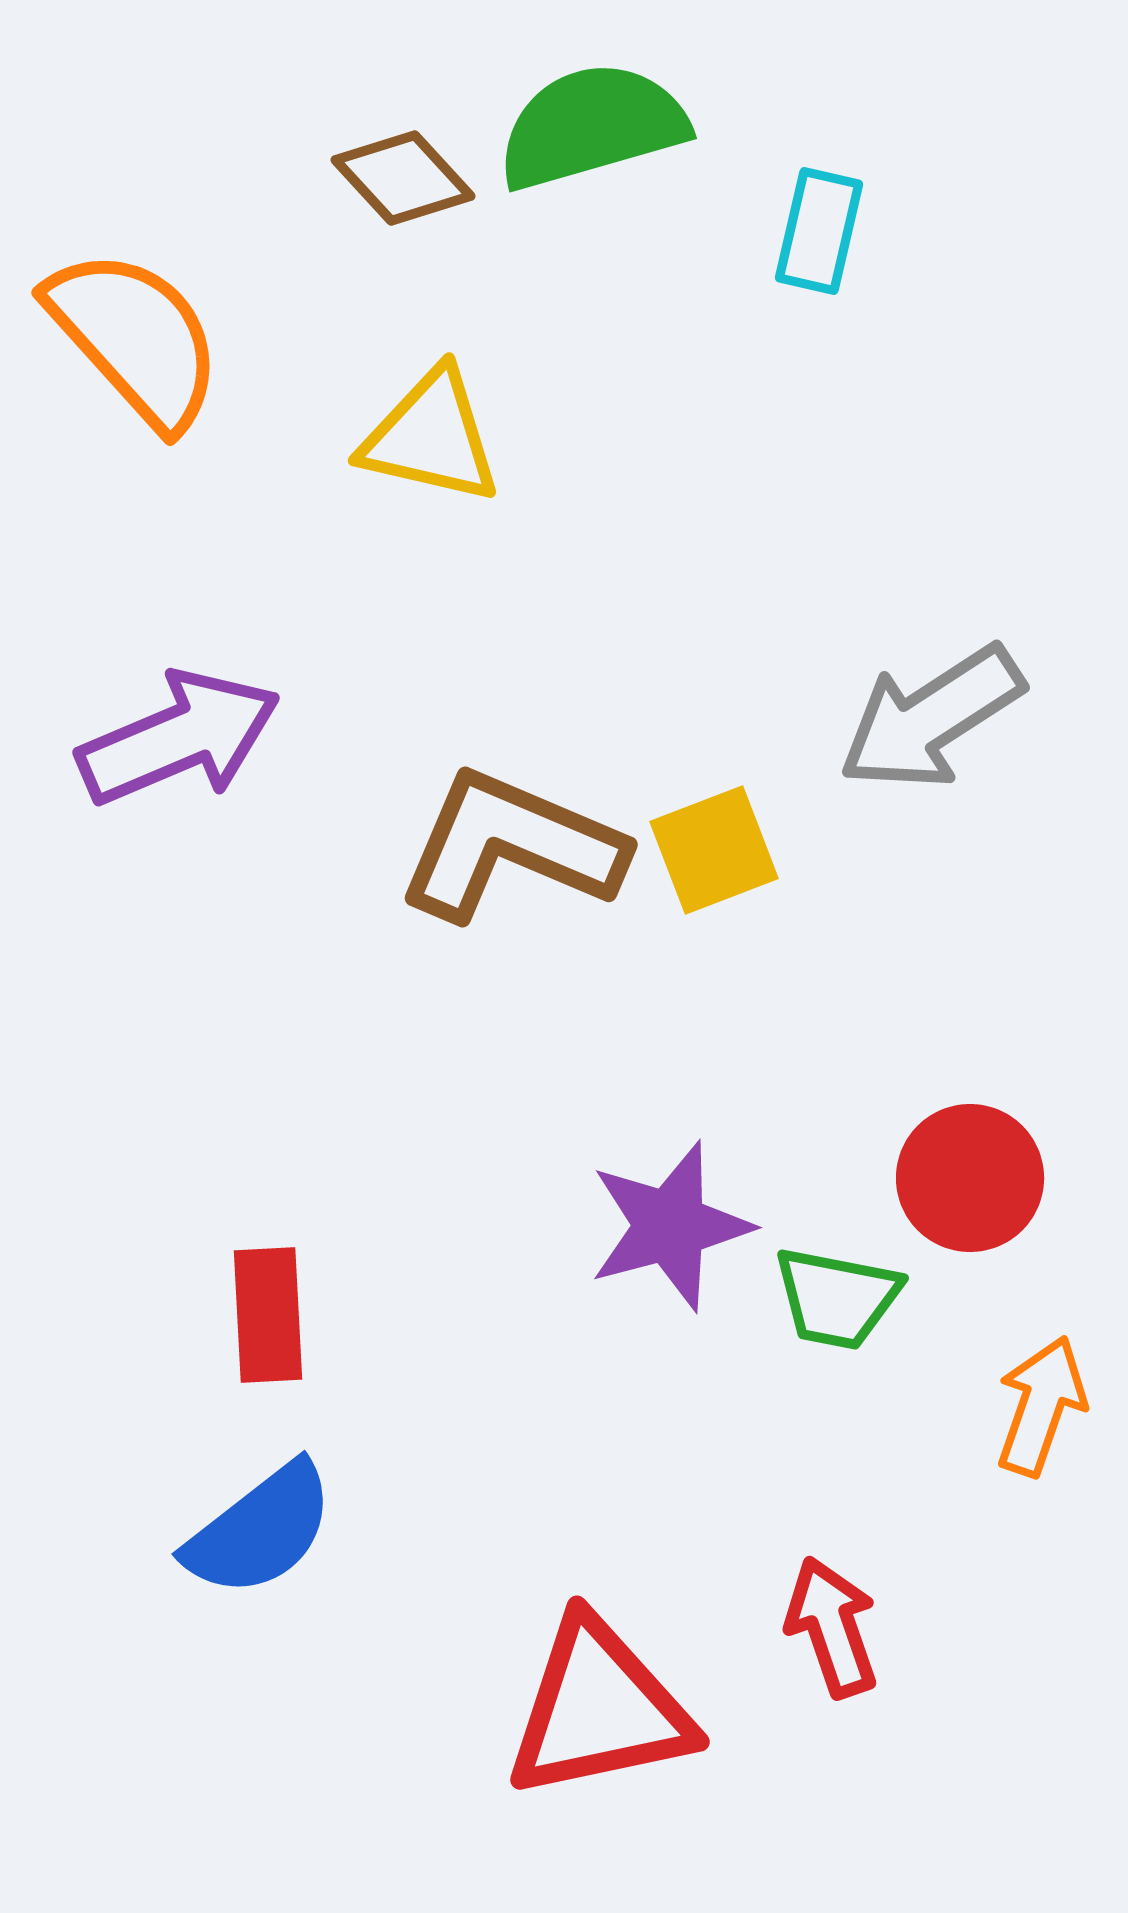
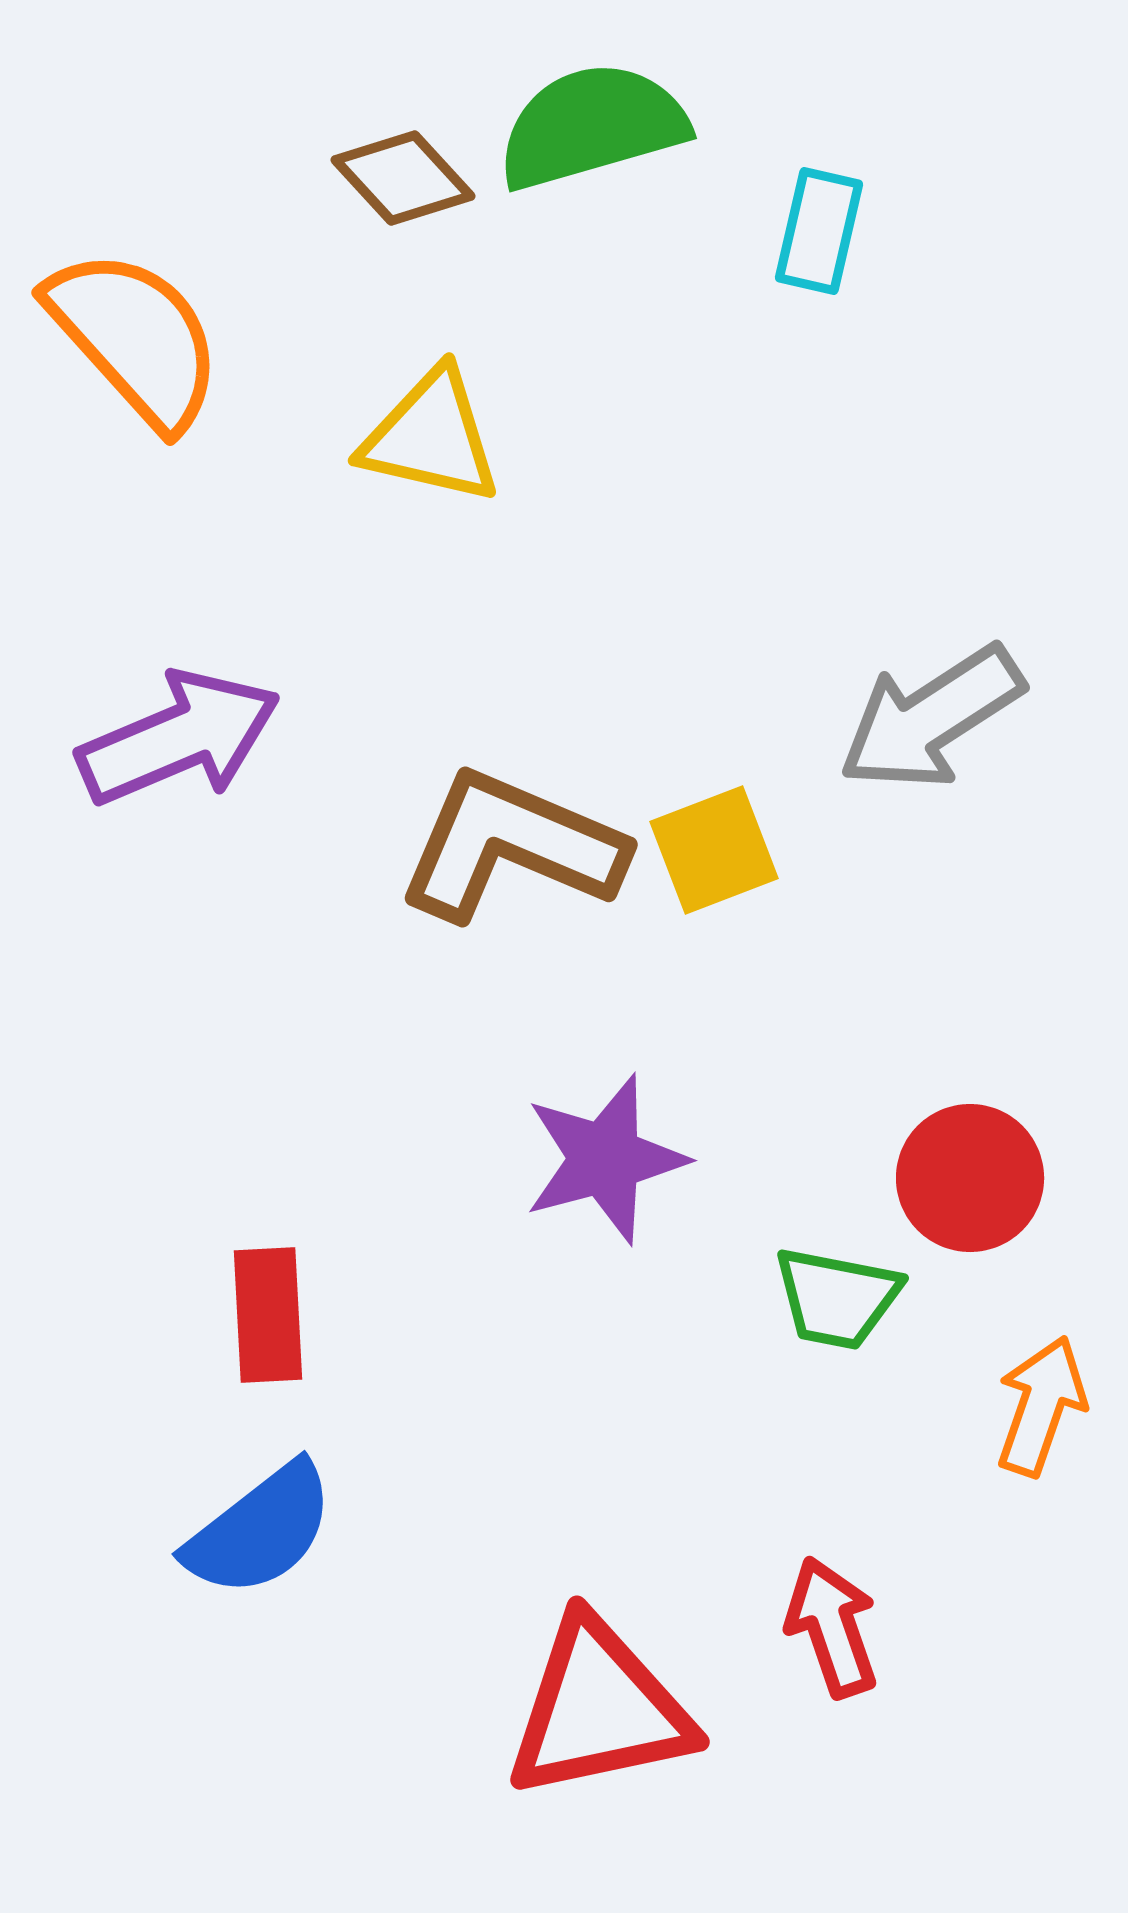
purple star: moved 65 px left, 67 px up
